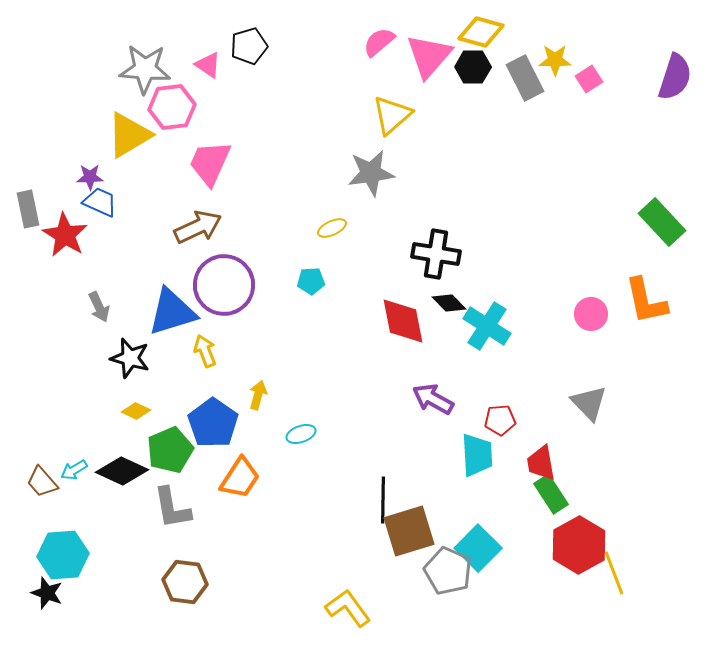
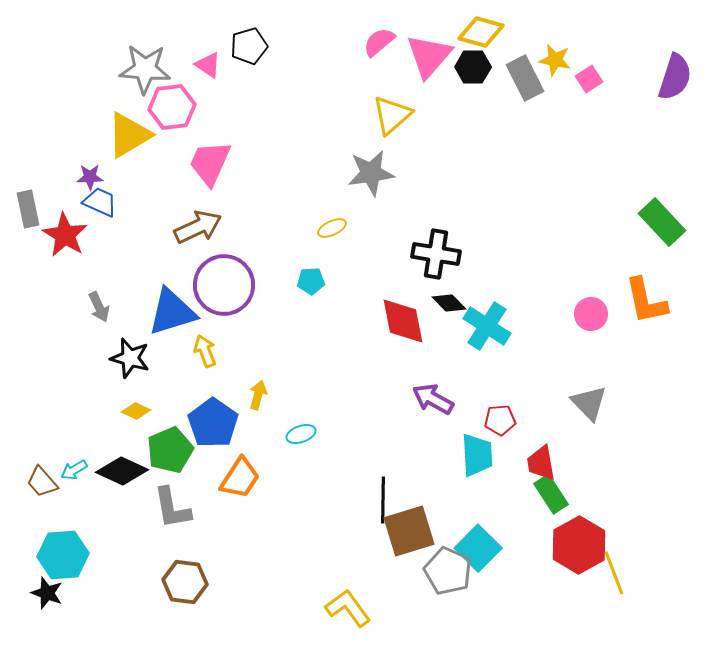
yellow star at (555, 60): rotated 12 degrees clockwise
